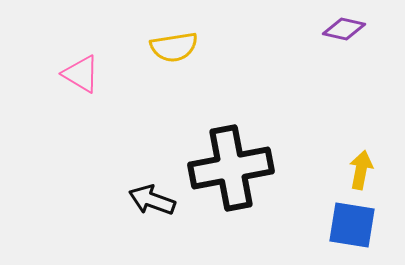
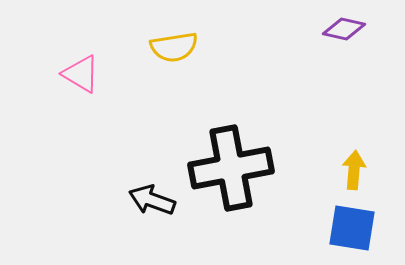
yellow arrow: moved 7 px left; rotated 6 degrees counterclockwise
blue square: moved 3 px down
